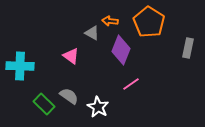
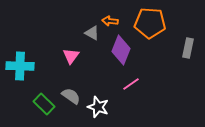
orange pentagon: moved 1 px right, 1 px down; rotated 28 degrees counterclockwise
pink triangle: rotated 30 degrees clockwise
gray semicircle: moved 2 px right
white star: rotated 10 degrees counterclockwise
